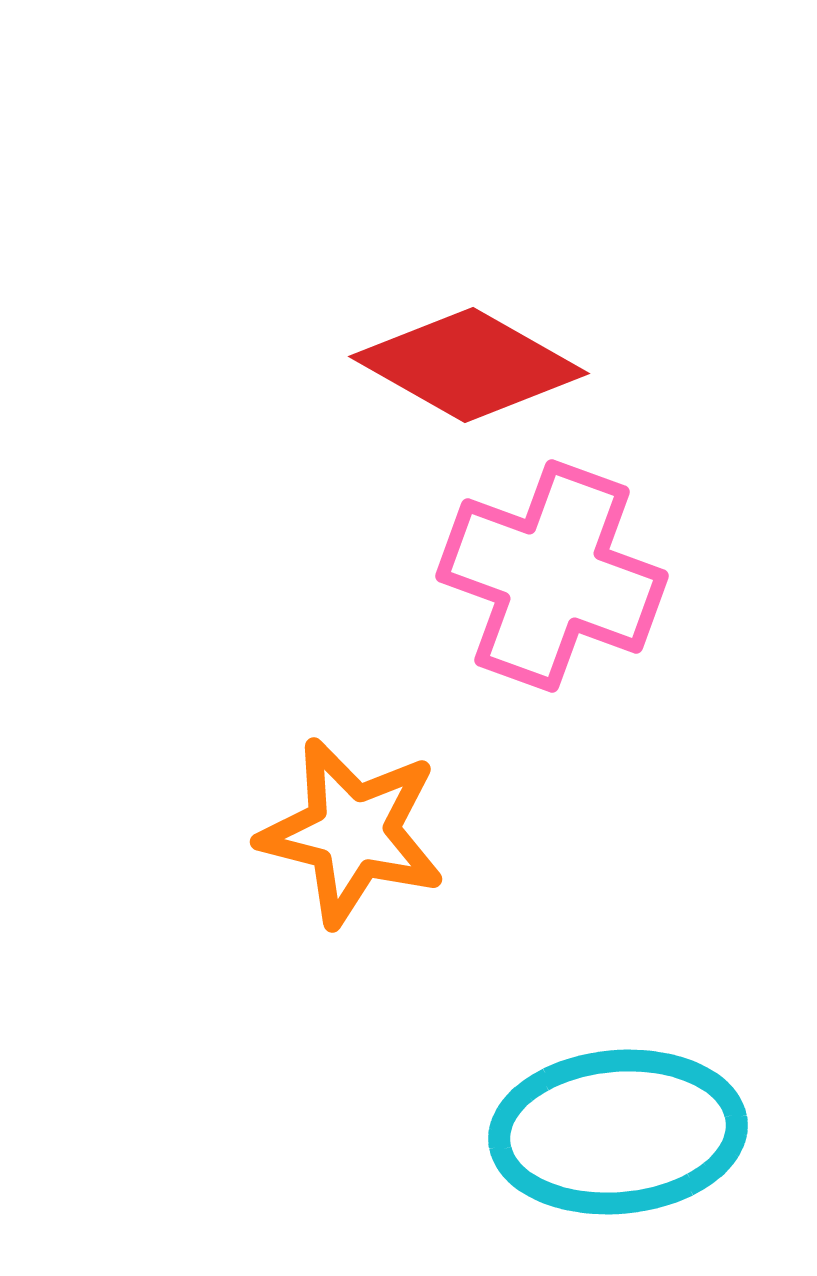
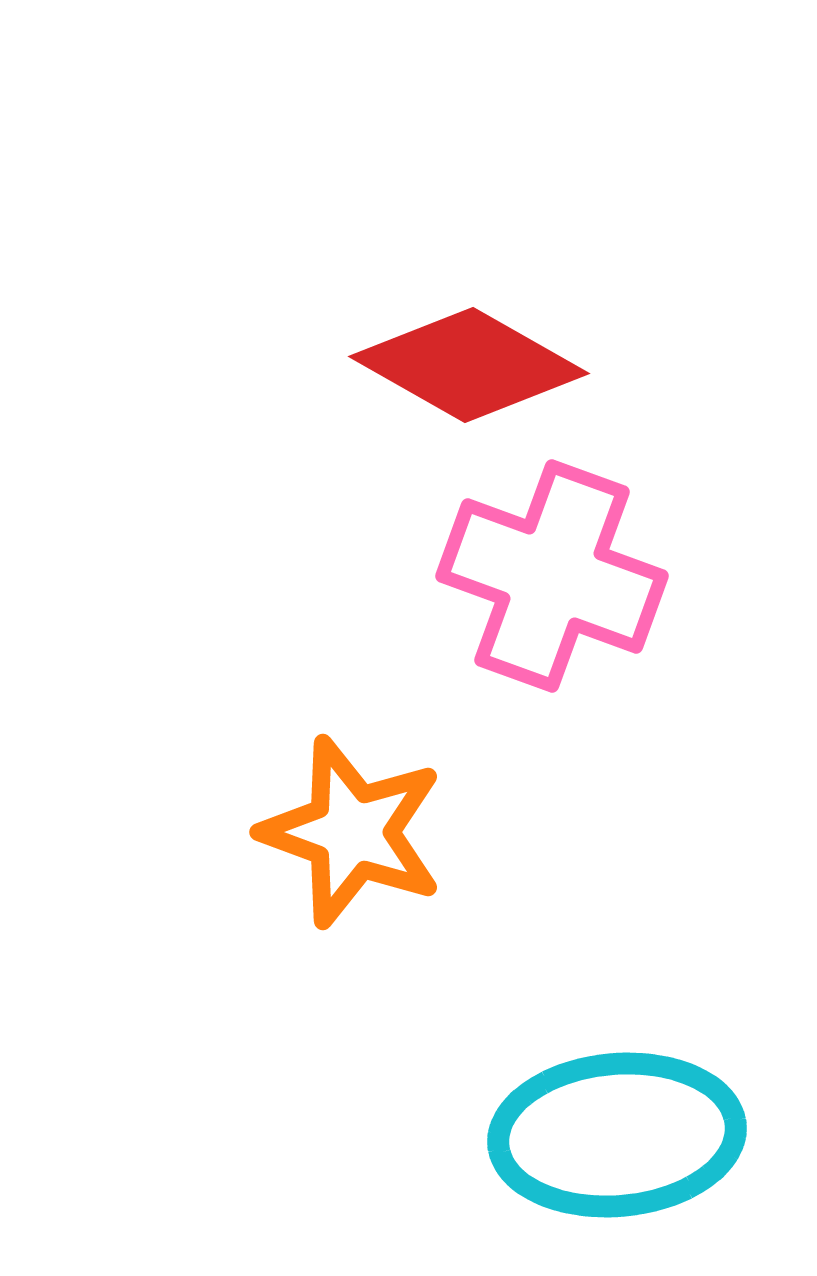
orange star: rotated 6 degrees clockwise
cyan ellipse: moved 1 px left, 3 px down
